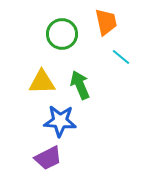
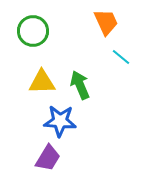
orange trapezoid: rotated 12 degrees counterclockwise
green circle: moved 29 px left, 3 px up
purple trapezoid: rotated 32 degrees counterclockwise
